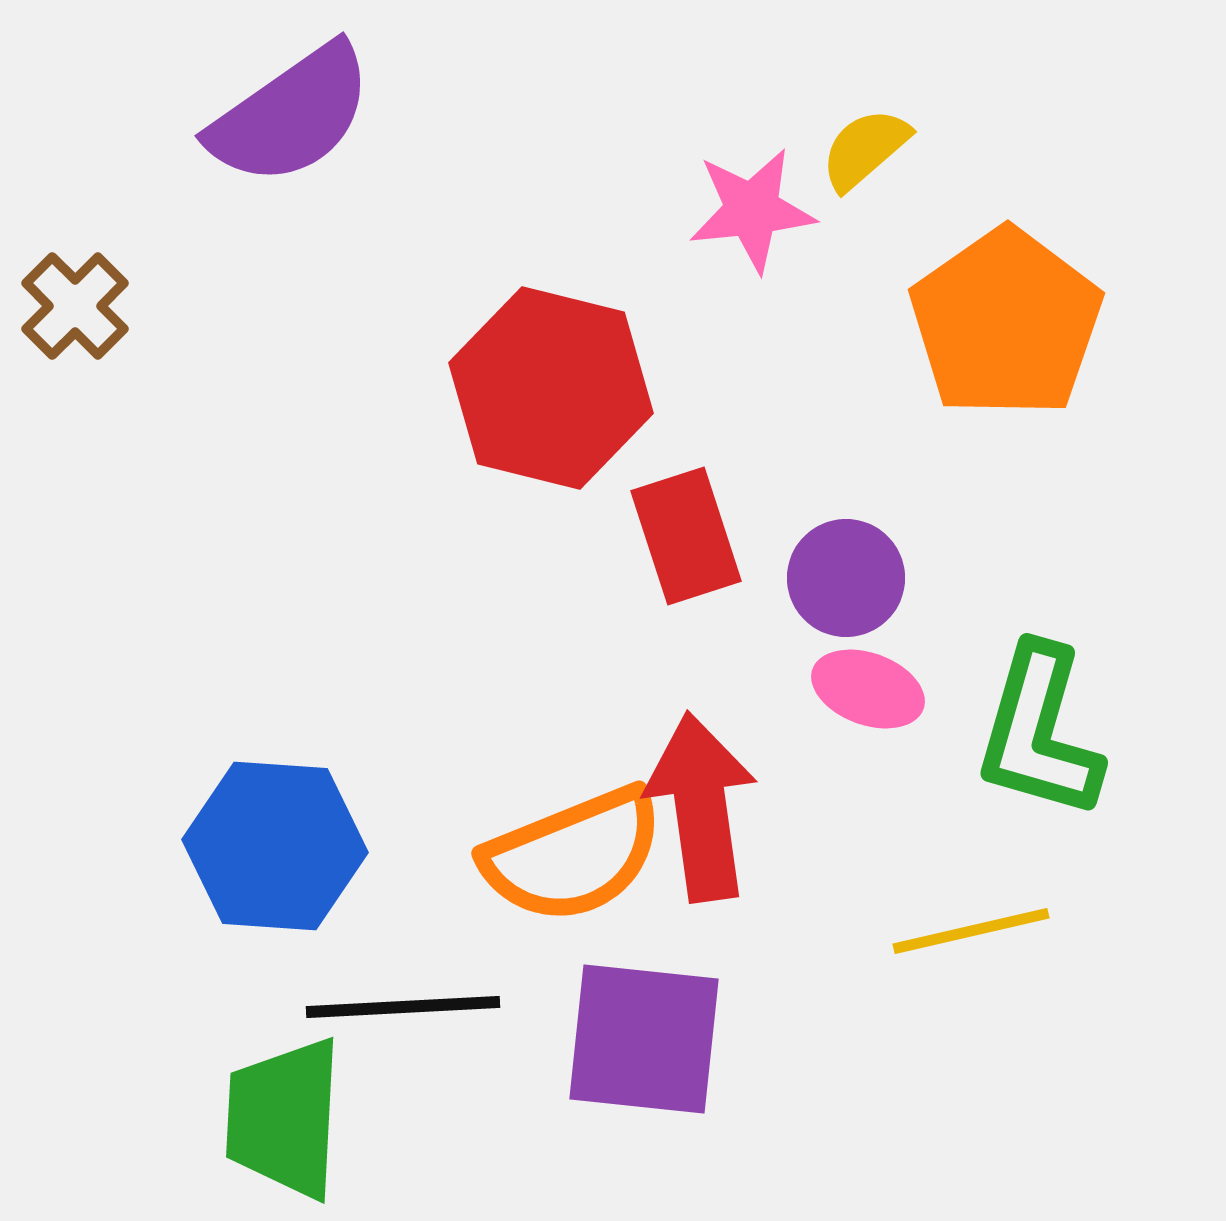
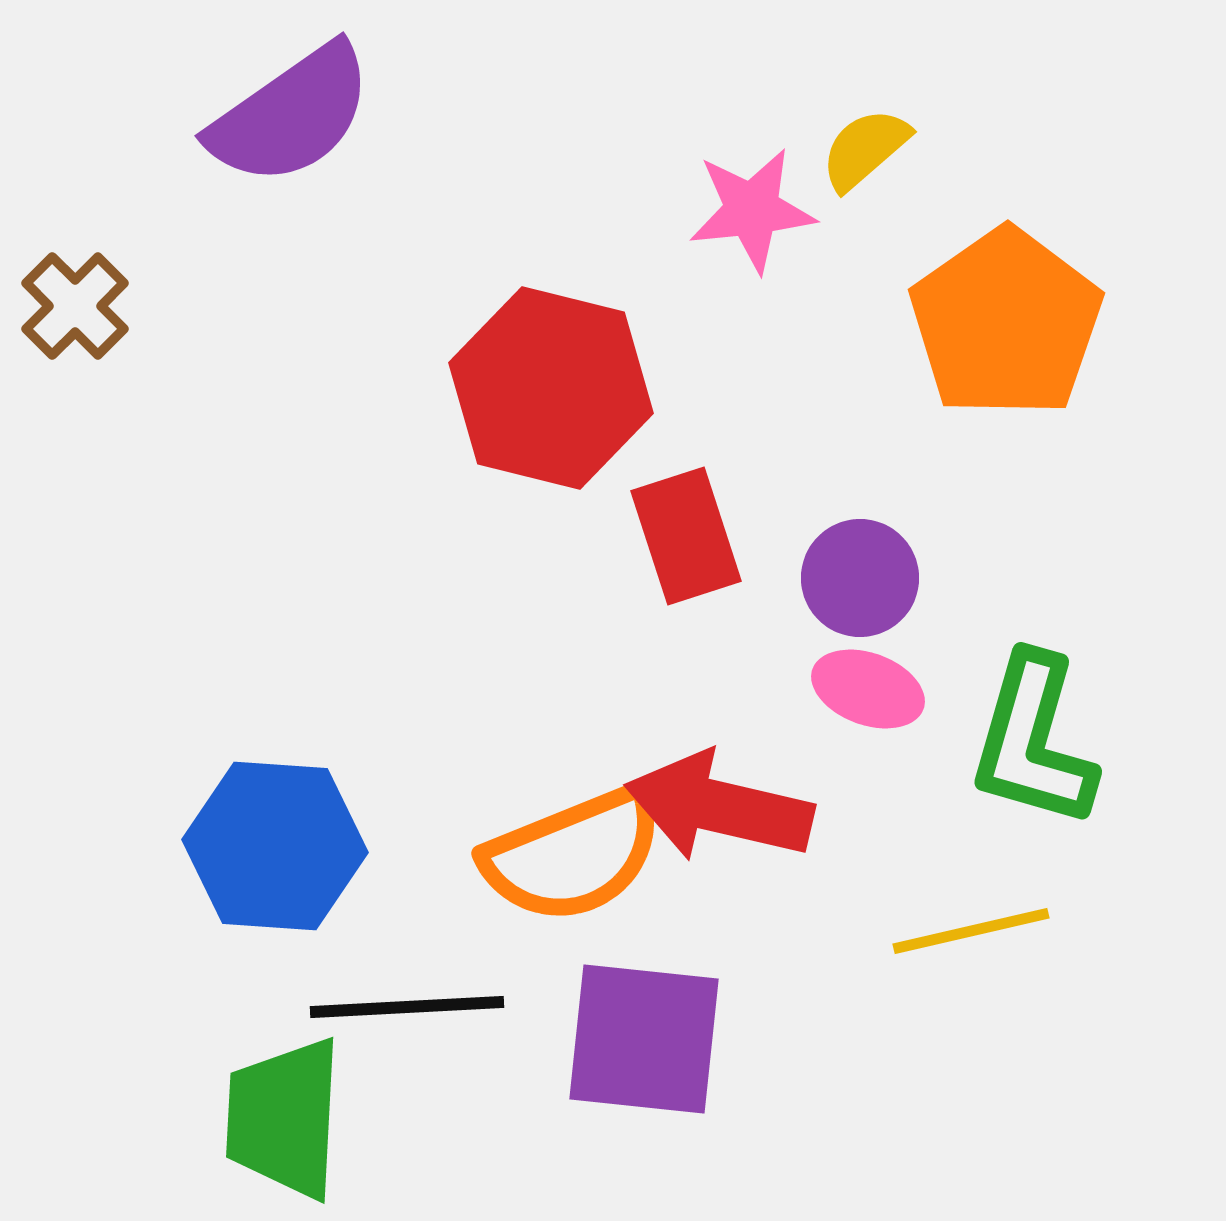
purple circle: moved 14 px right
green L-shape: moved 6 px left, 9 px down
red arrow: moved 18 px right; rotated 69 degrees counterclockwise
black line: moved 4 px right
